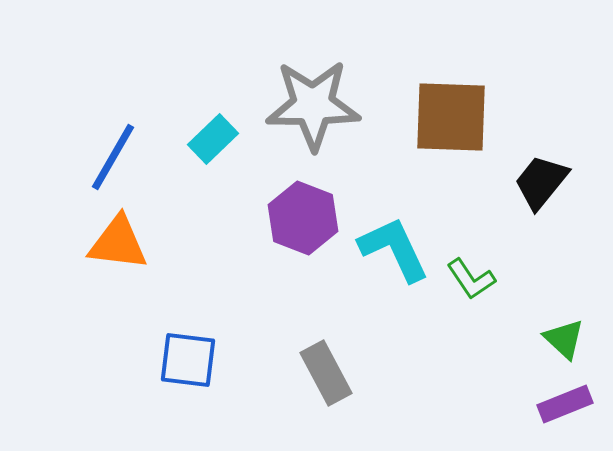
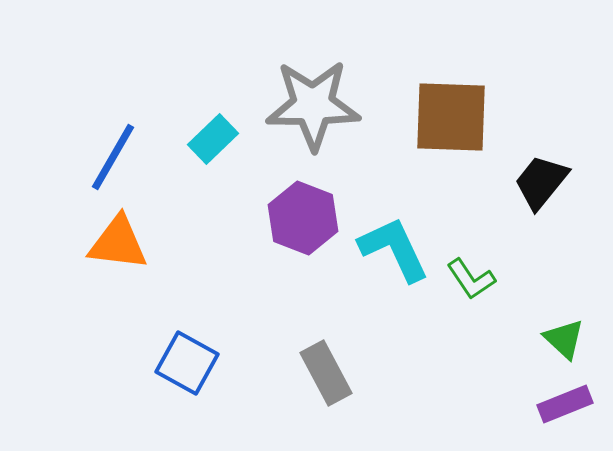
blue square: moved 1 px left, 3 px down; rotated 22 degrees clockwise
